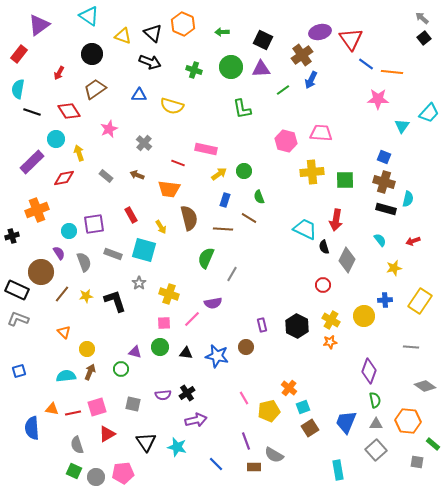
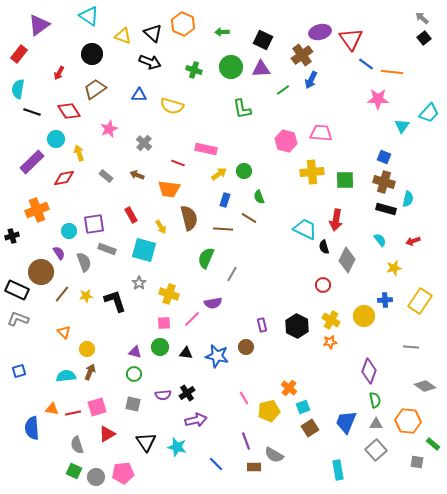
gray rectangle at (113, 254): moved 6 px left, 5 px up
green circle at (121, 369): moved 13 px right, 5 px down
